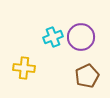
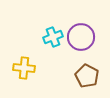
brown pentagon: rotated 20 degrees counterclockwise
